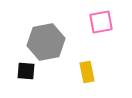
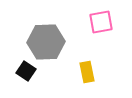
gray hexagon: rotated 9 degrees clockwise
black square: rotated 30 degrees clockwise
